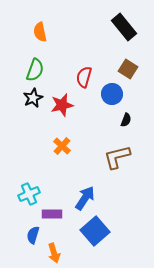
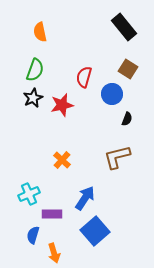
black semicircle: moved 1 px right, 1 px up
orange cross: moved 14 px down
